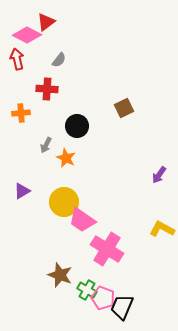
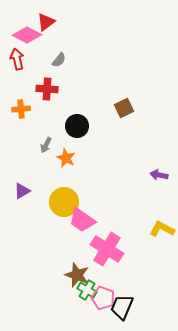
orange cross: moved 4 px up
purple arrow: rotated 66 degrees clockwise
brown star: moved 17 px right
